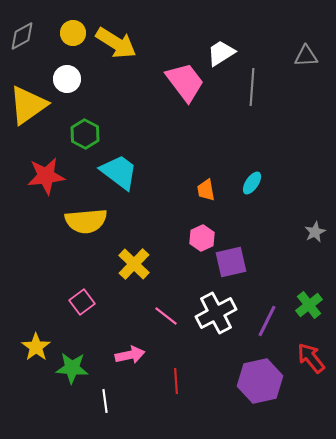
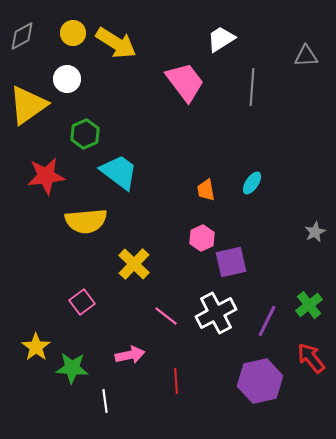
white trapezoid: moved 14 px up
green hexagon: rotated 8 degrees clockwise
